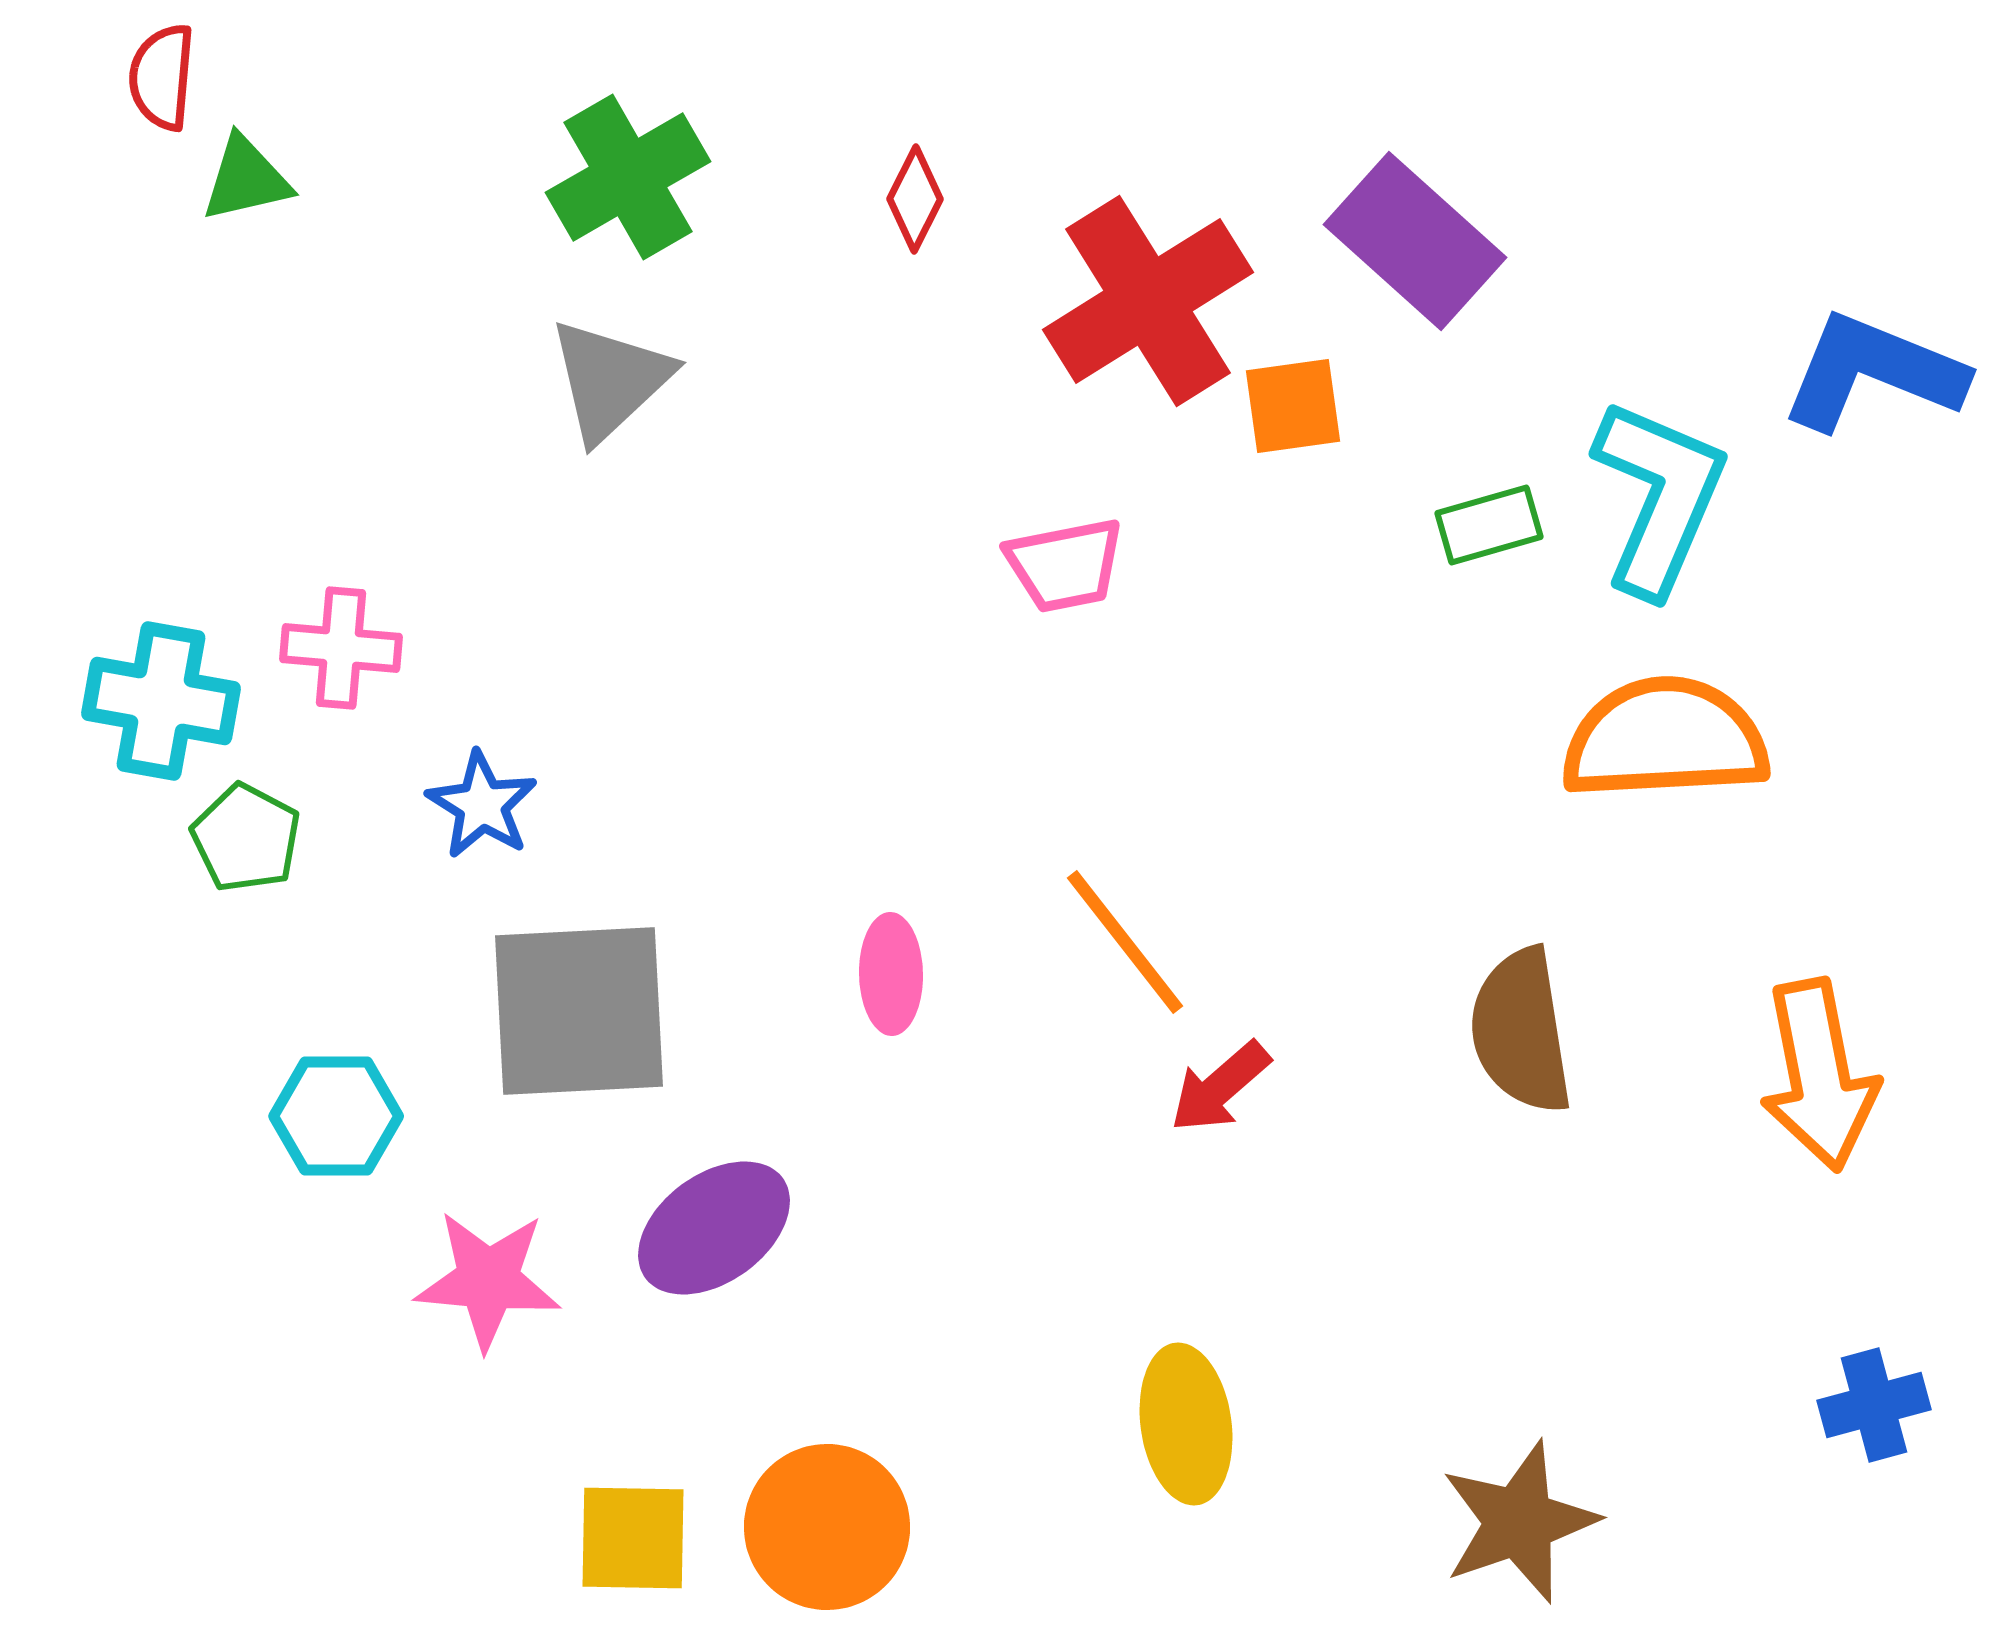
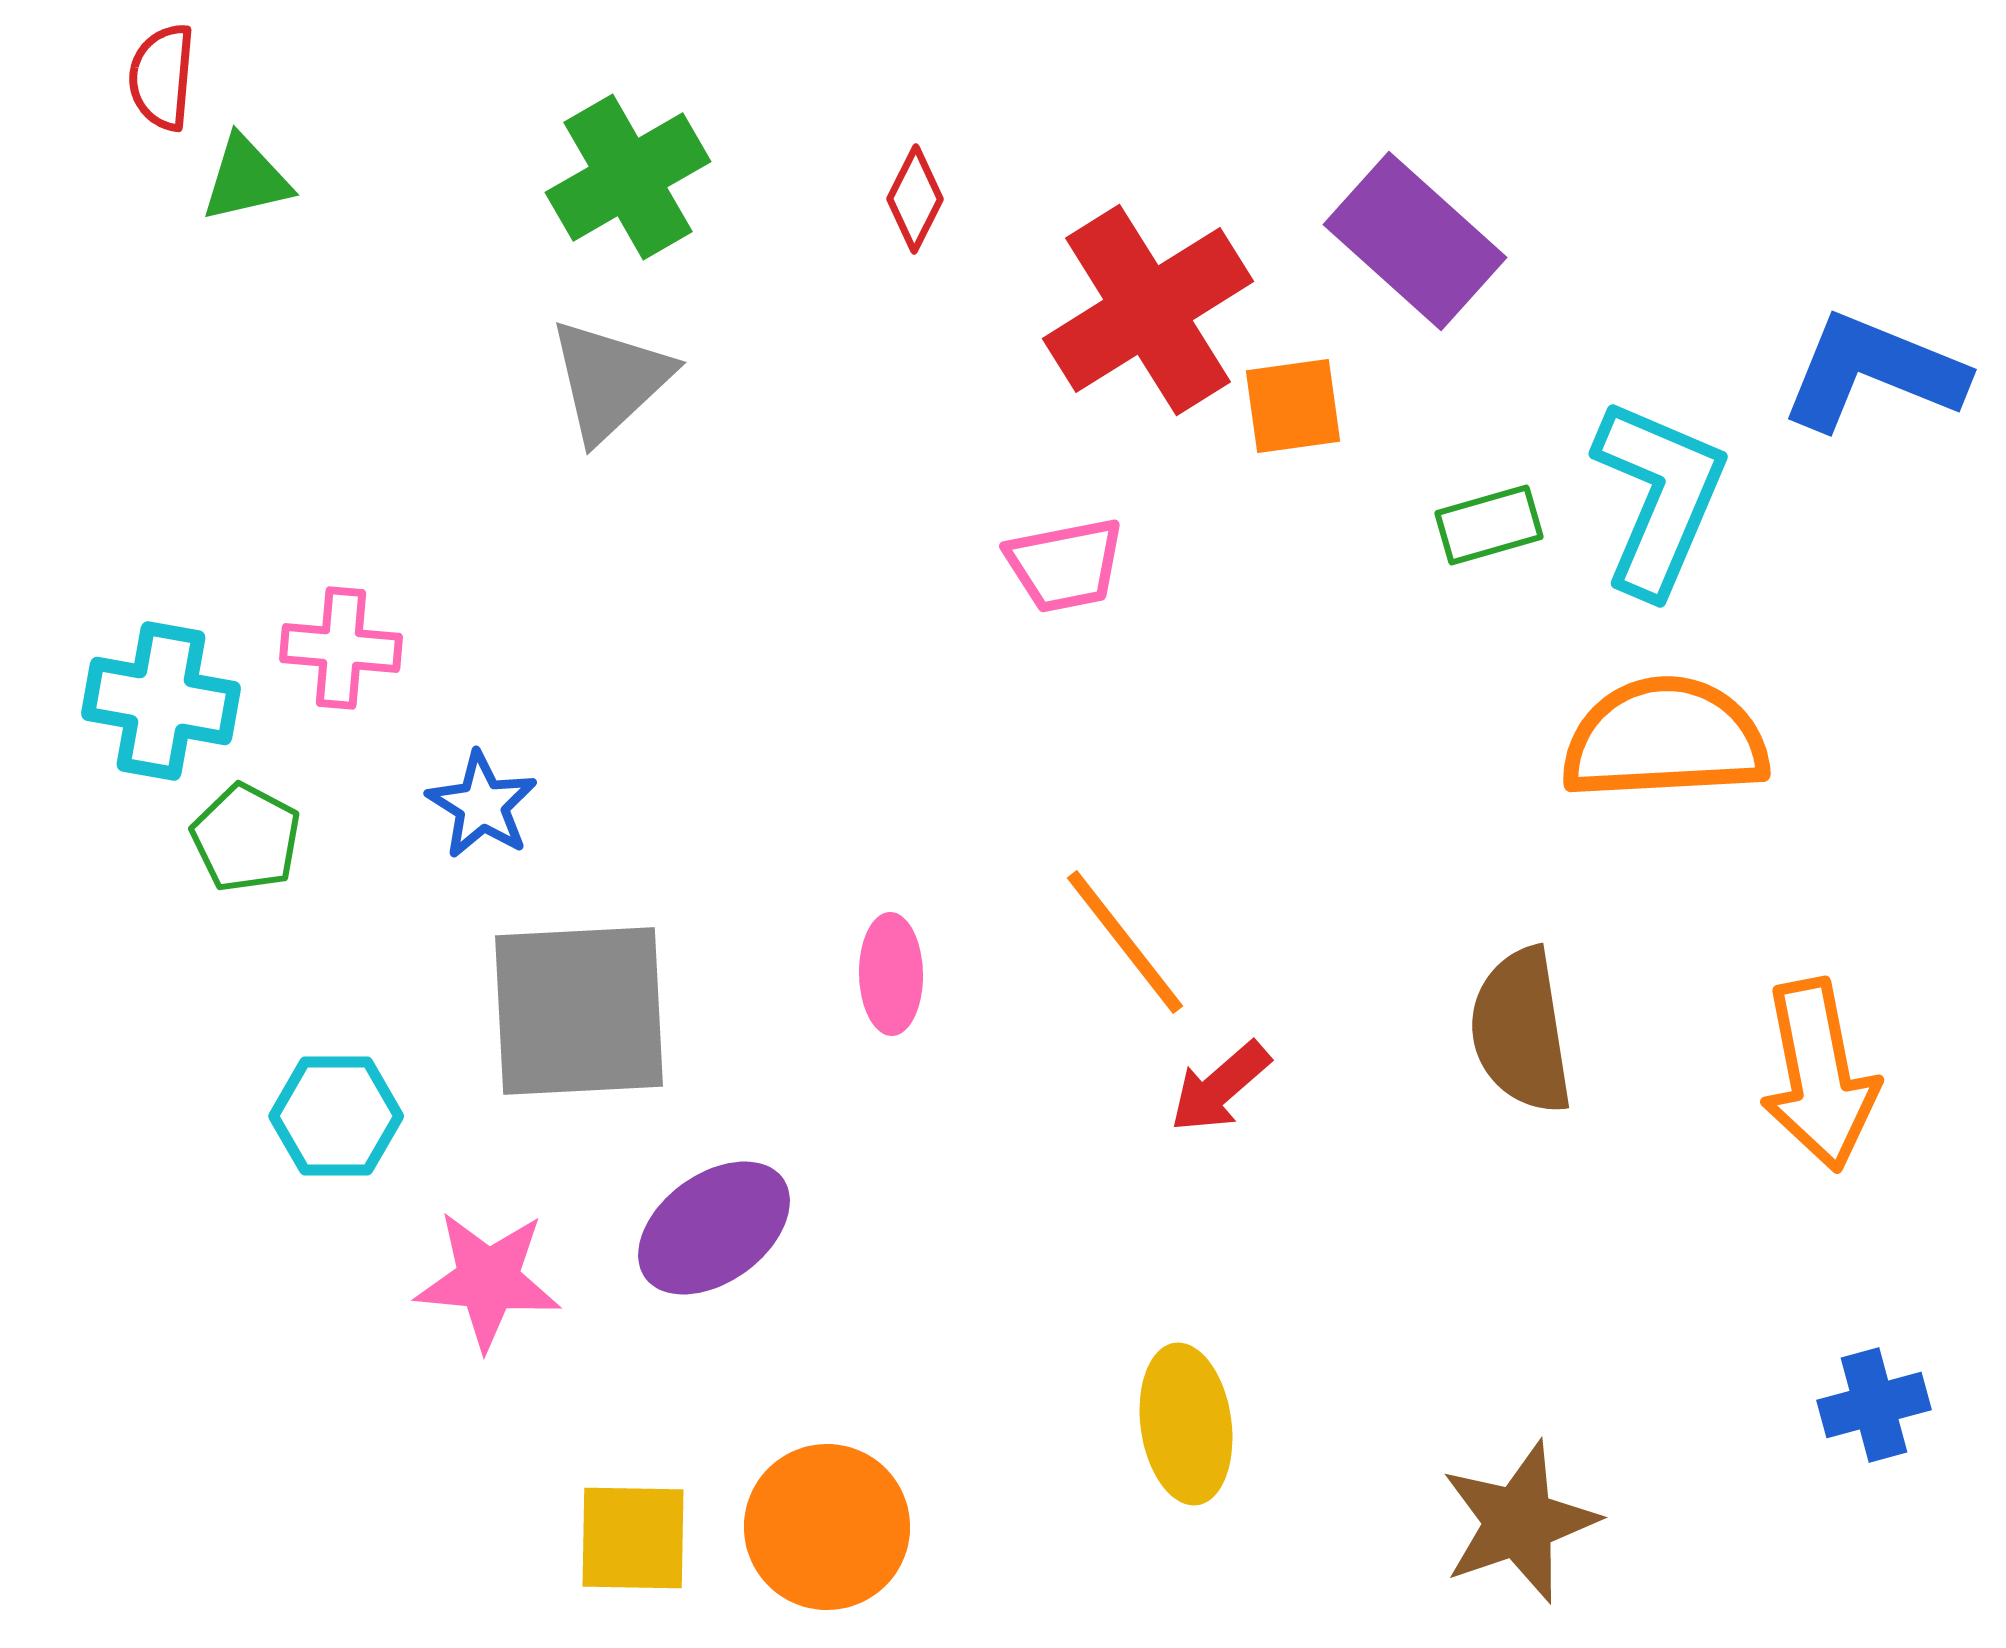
red cross: moved 9 px down
